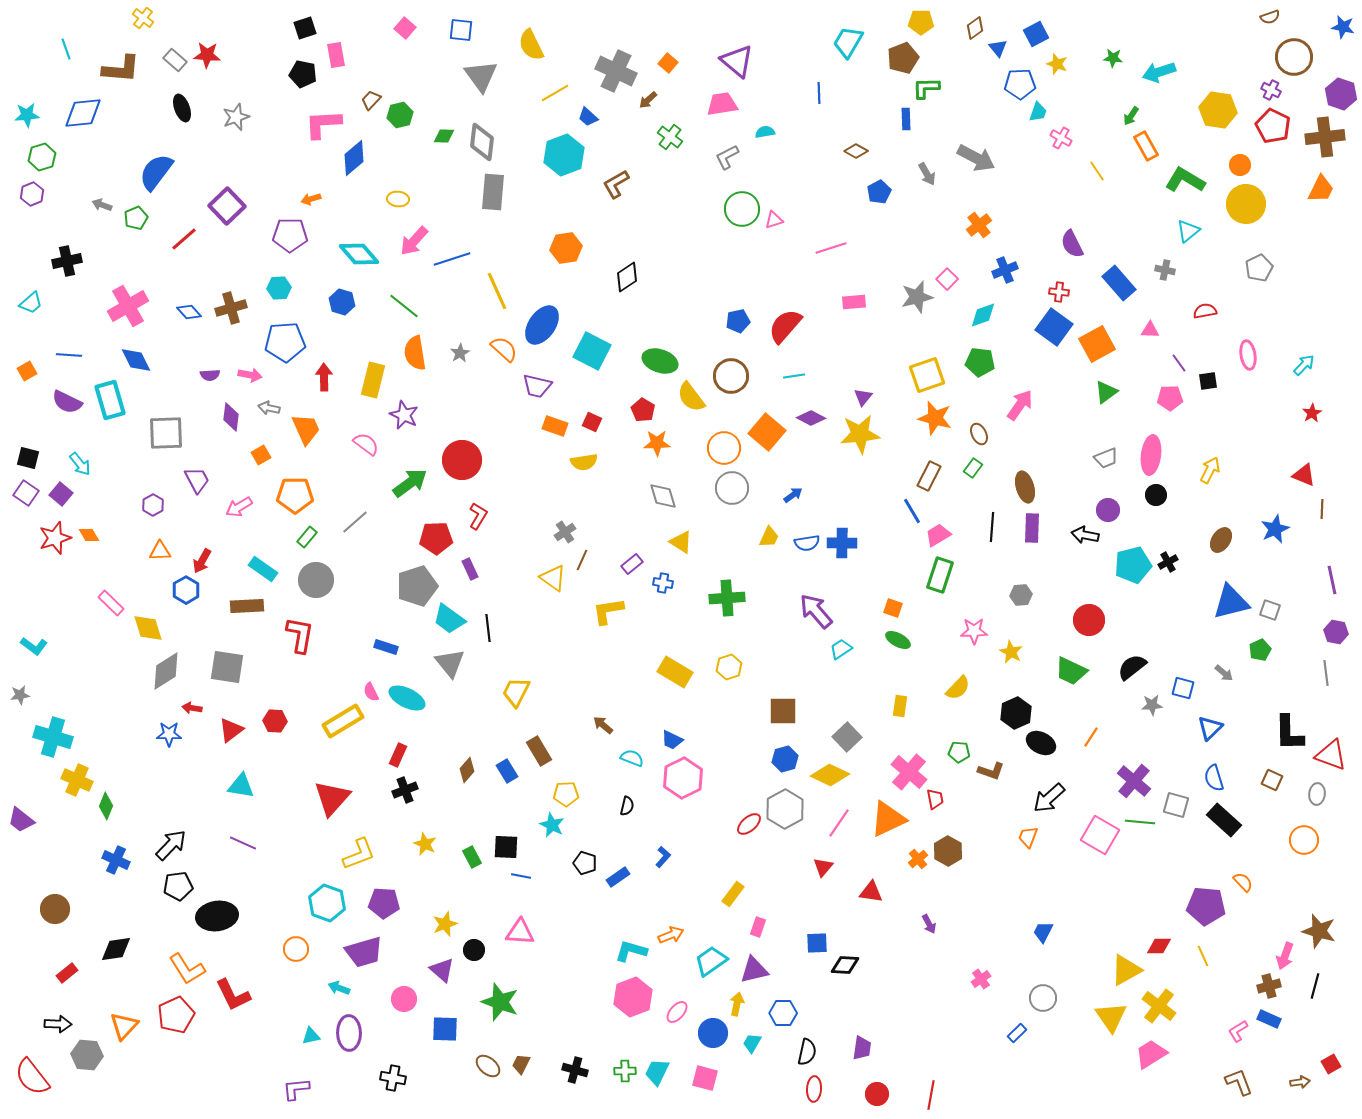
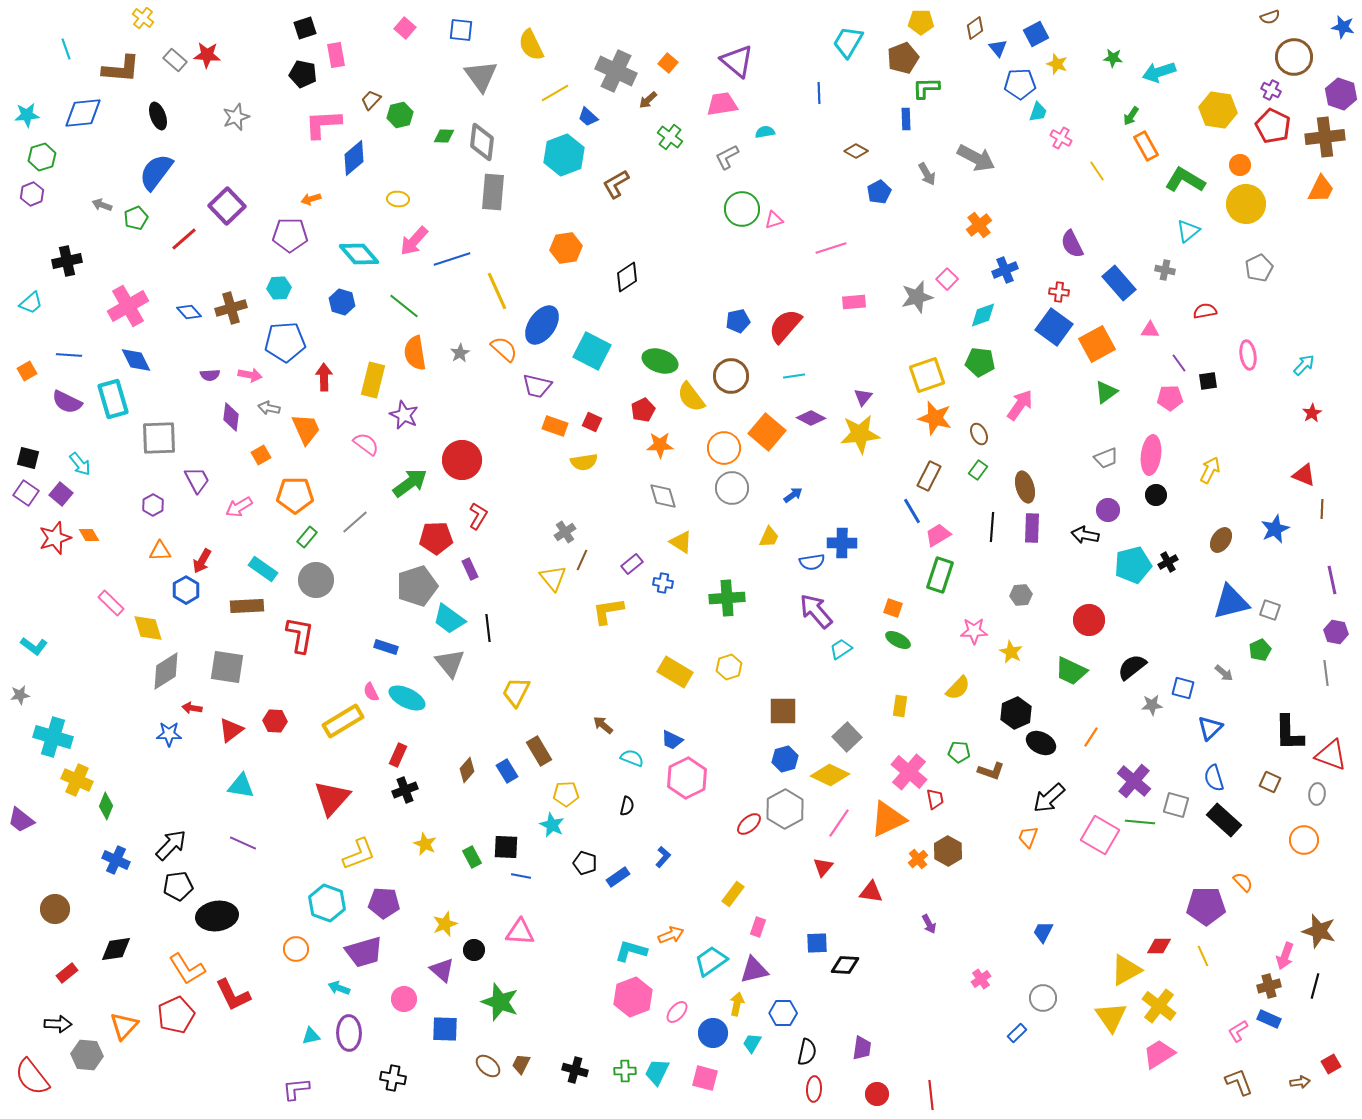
black ellipse at (182, 108): moved 24 px left, 8 px down
cyan rectangle at (110, 400): moved 3 px right, 1 px up
red pentagon at (643, 410): rotated 15 degrees clockwise
gray square at (166, 433): moved 7 px left, 5 px down
orange star at (657, 443): moved 3 px right, 2 px down
green rectangle at (973, 468): moved 5 px right, 2 px down
blue semicircle at (807, 543): moved 5 px right, 19 px down
yellow triangle at (553, 578): rotated 16 degrees clockwise
pink hexagon at (683, 778): moved 4 px right
brown square at (1272, 780): moved 2 px left, 2 px down
purple pentagon at (1206, 906): rotated 6 degrees counterclockwise
pink trapezoid at (1151, 1054): moved 8 px right
red line at (931, 1095): rotated 16 degrees counterclockwise
